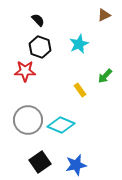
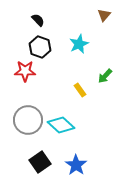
brown triangle: rotated 24 degrees counterclockwise
cyan diamond: rotated 20 degrees clockwise
blue star: rotated 25 degrees counterclockwise
